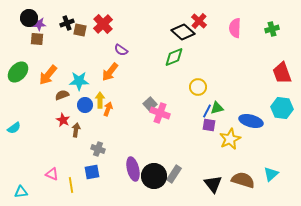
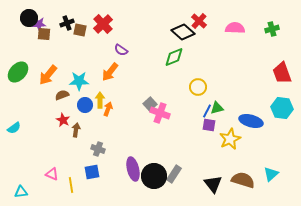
pink semicircle at (235, 28): rotated 90 degrees clockwise
brown square at (37, 39): moved 7 px right, 5 px up
